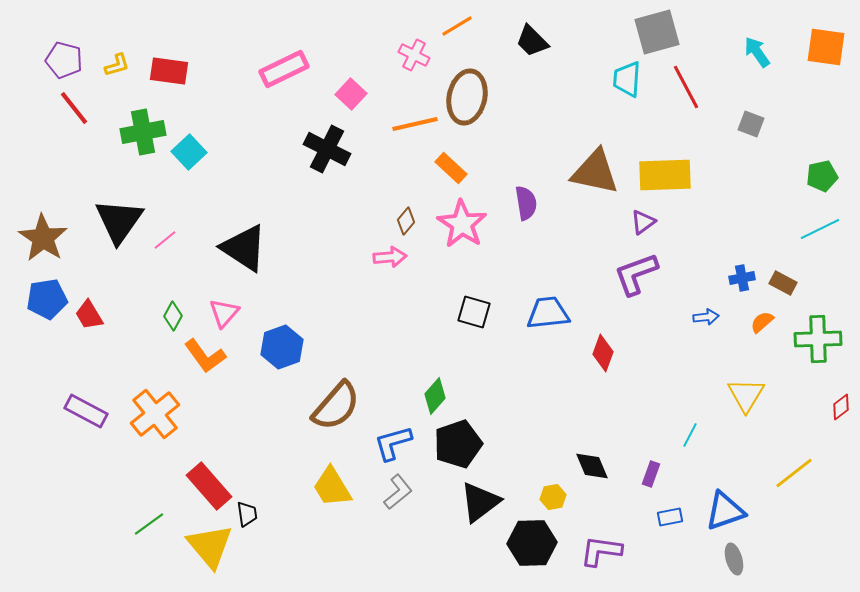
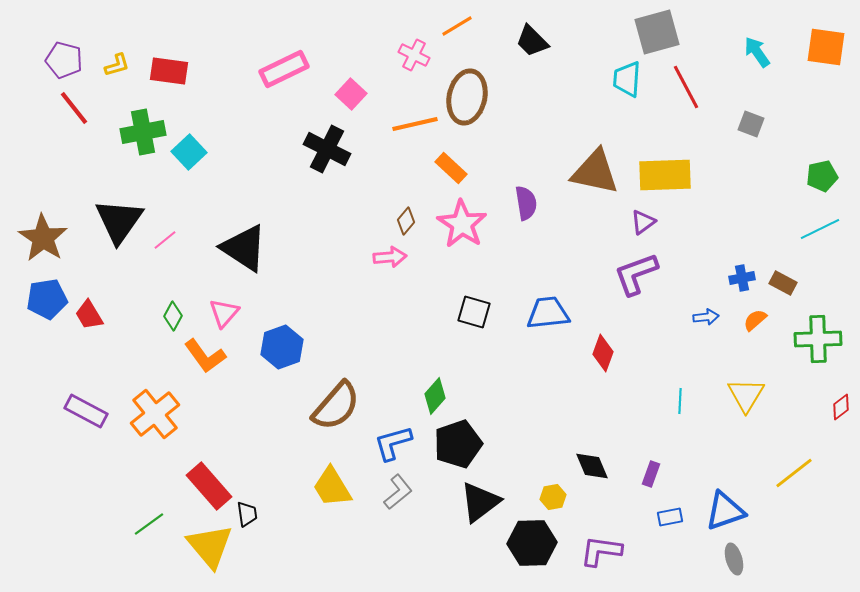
orange semicircle at (762, 322): moved 7 px left, 2 px up
cyan line at (690, 435): moved 10 px left, 34 px up; rotated 25 degrees counterclockwise
